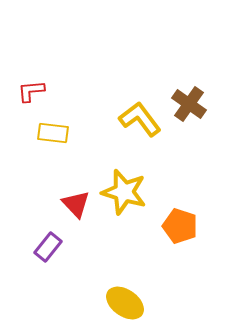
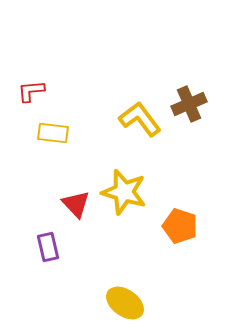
brown cross: rotated 32 degrees clockwise
purple rectangle: rotated 52 degrees counterclockwise
